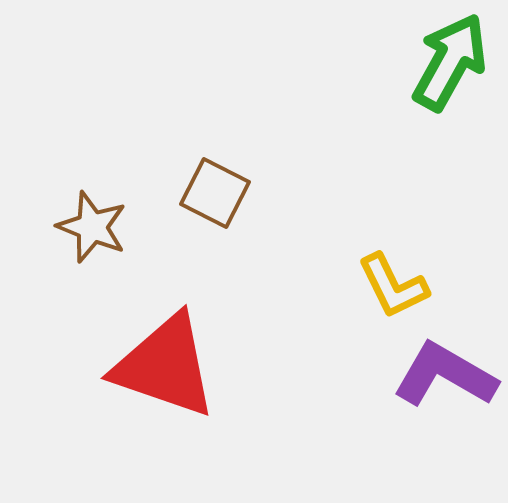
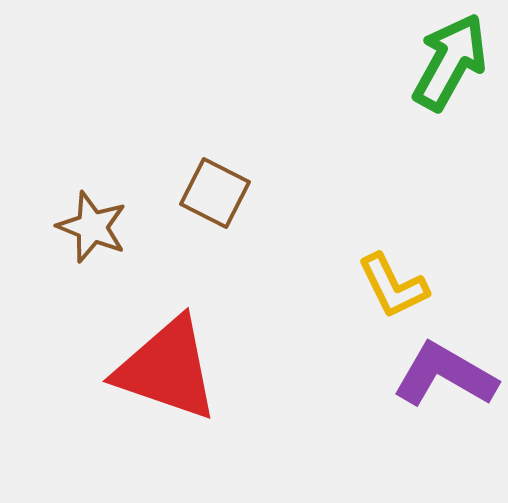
red triangle: moved 2 px right, 3 px down
